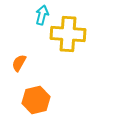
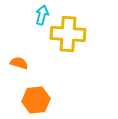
orange semicircle: rotated 78 degrees clockwise
orange hexagon: rotated 8 degrees clockwise
